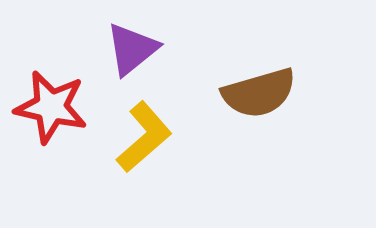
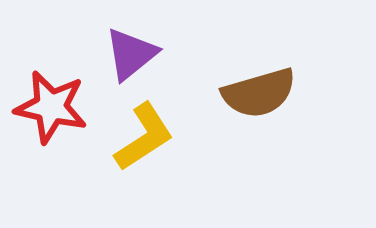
purple triangle: moved 1 px left, 5 px down
yellow L-shape: rotated 8 degrees clockwise
